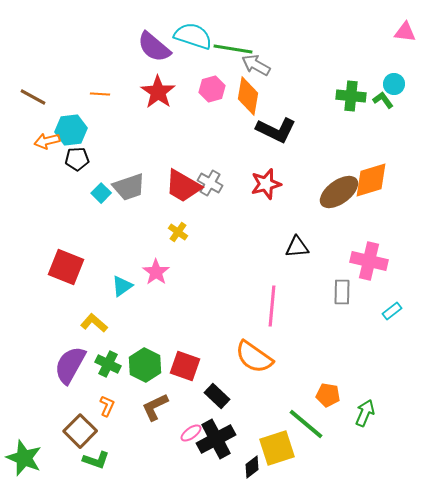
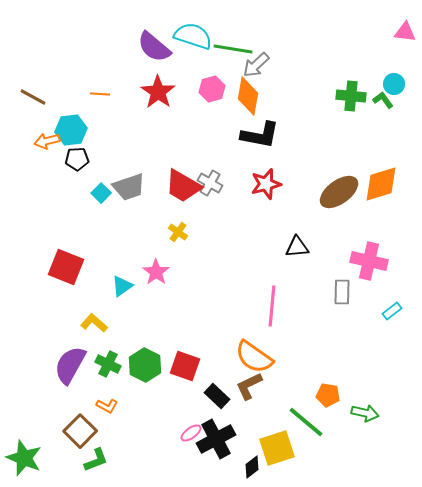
gray arrow at (256, 65): rotated 72 degrees counterclockwise
black L-shape at (276, 130): moved 16 px left, 5 px down; rotated 15 degrees counterclockwise
orange diamond at (371, 180): moved 10 px right, 4 px down
orange L-shape at (107, 406): rotated 95 degrees clockwise
brown L-shape at (155, 407): moved 94 px right, 21 px up
green arrow at (365, 413): rotated 80 degrees clockwise
green line at (306, 424): moved 2 px up
green L-shape at (96, 460): rotated 40 degrees counterclockwise
